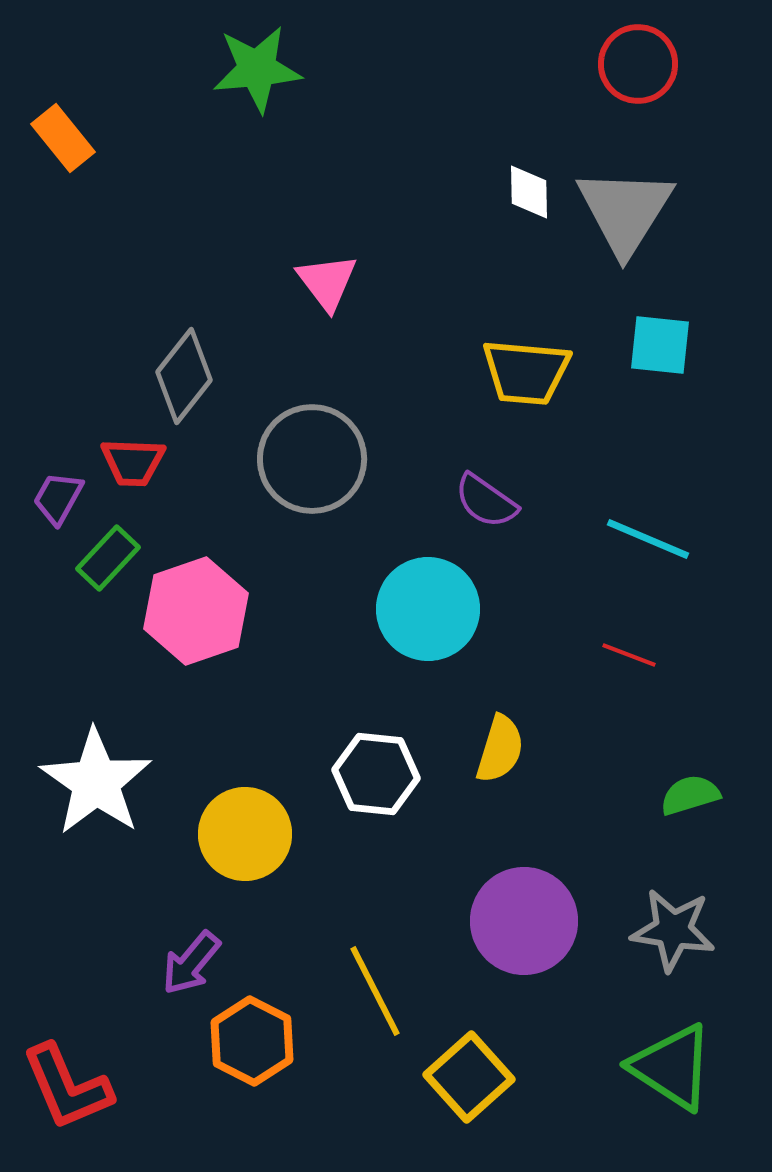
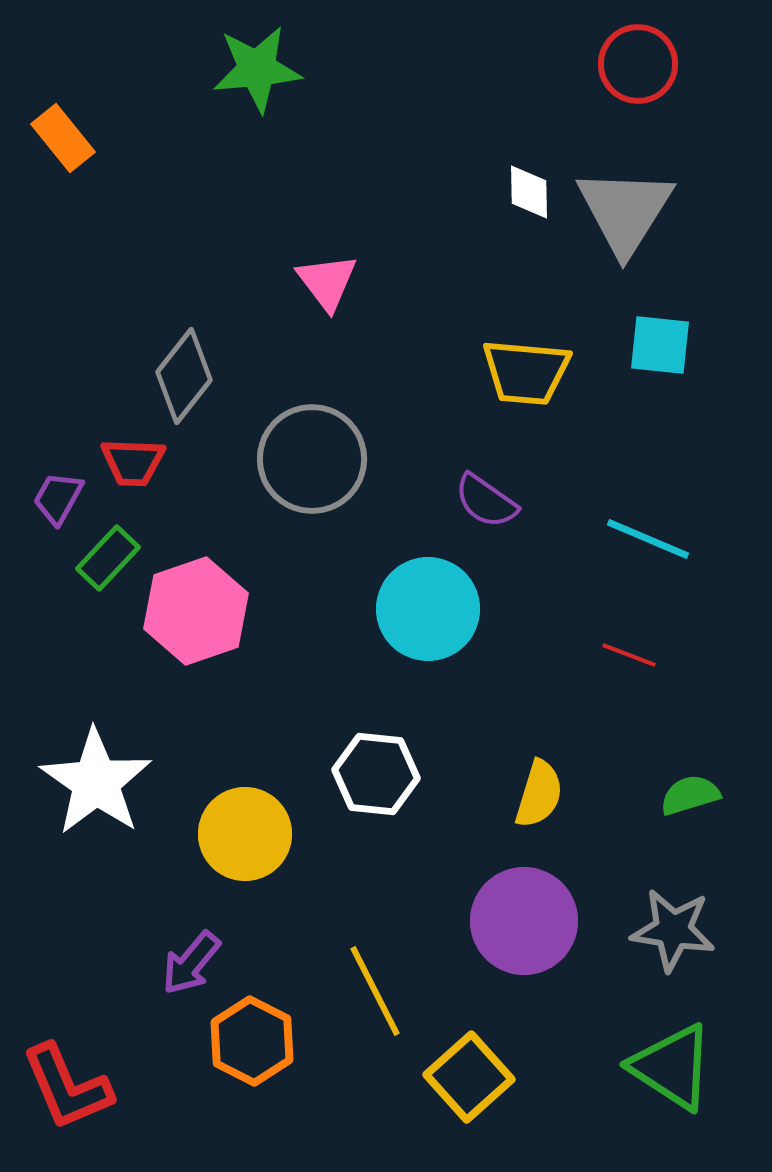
yellow semicircle: moved 39 px right, 45 px down
